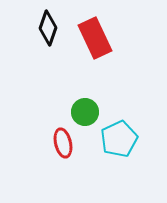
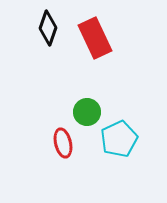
green circle: moved 2 px right
